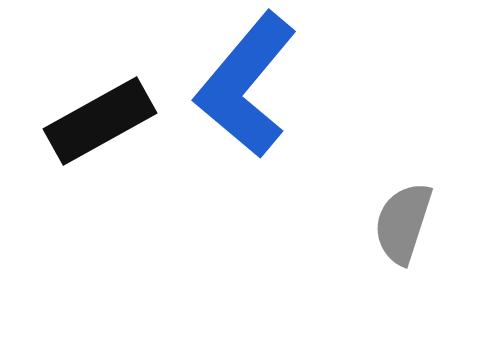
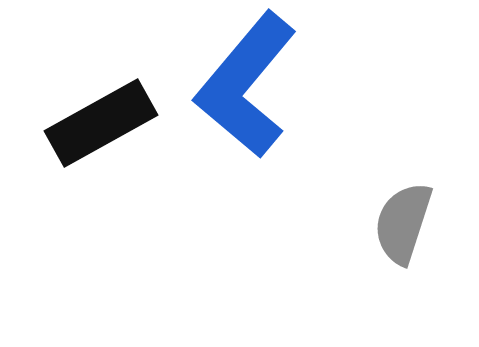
black rectangle: moved 1 px right, 2 px down
